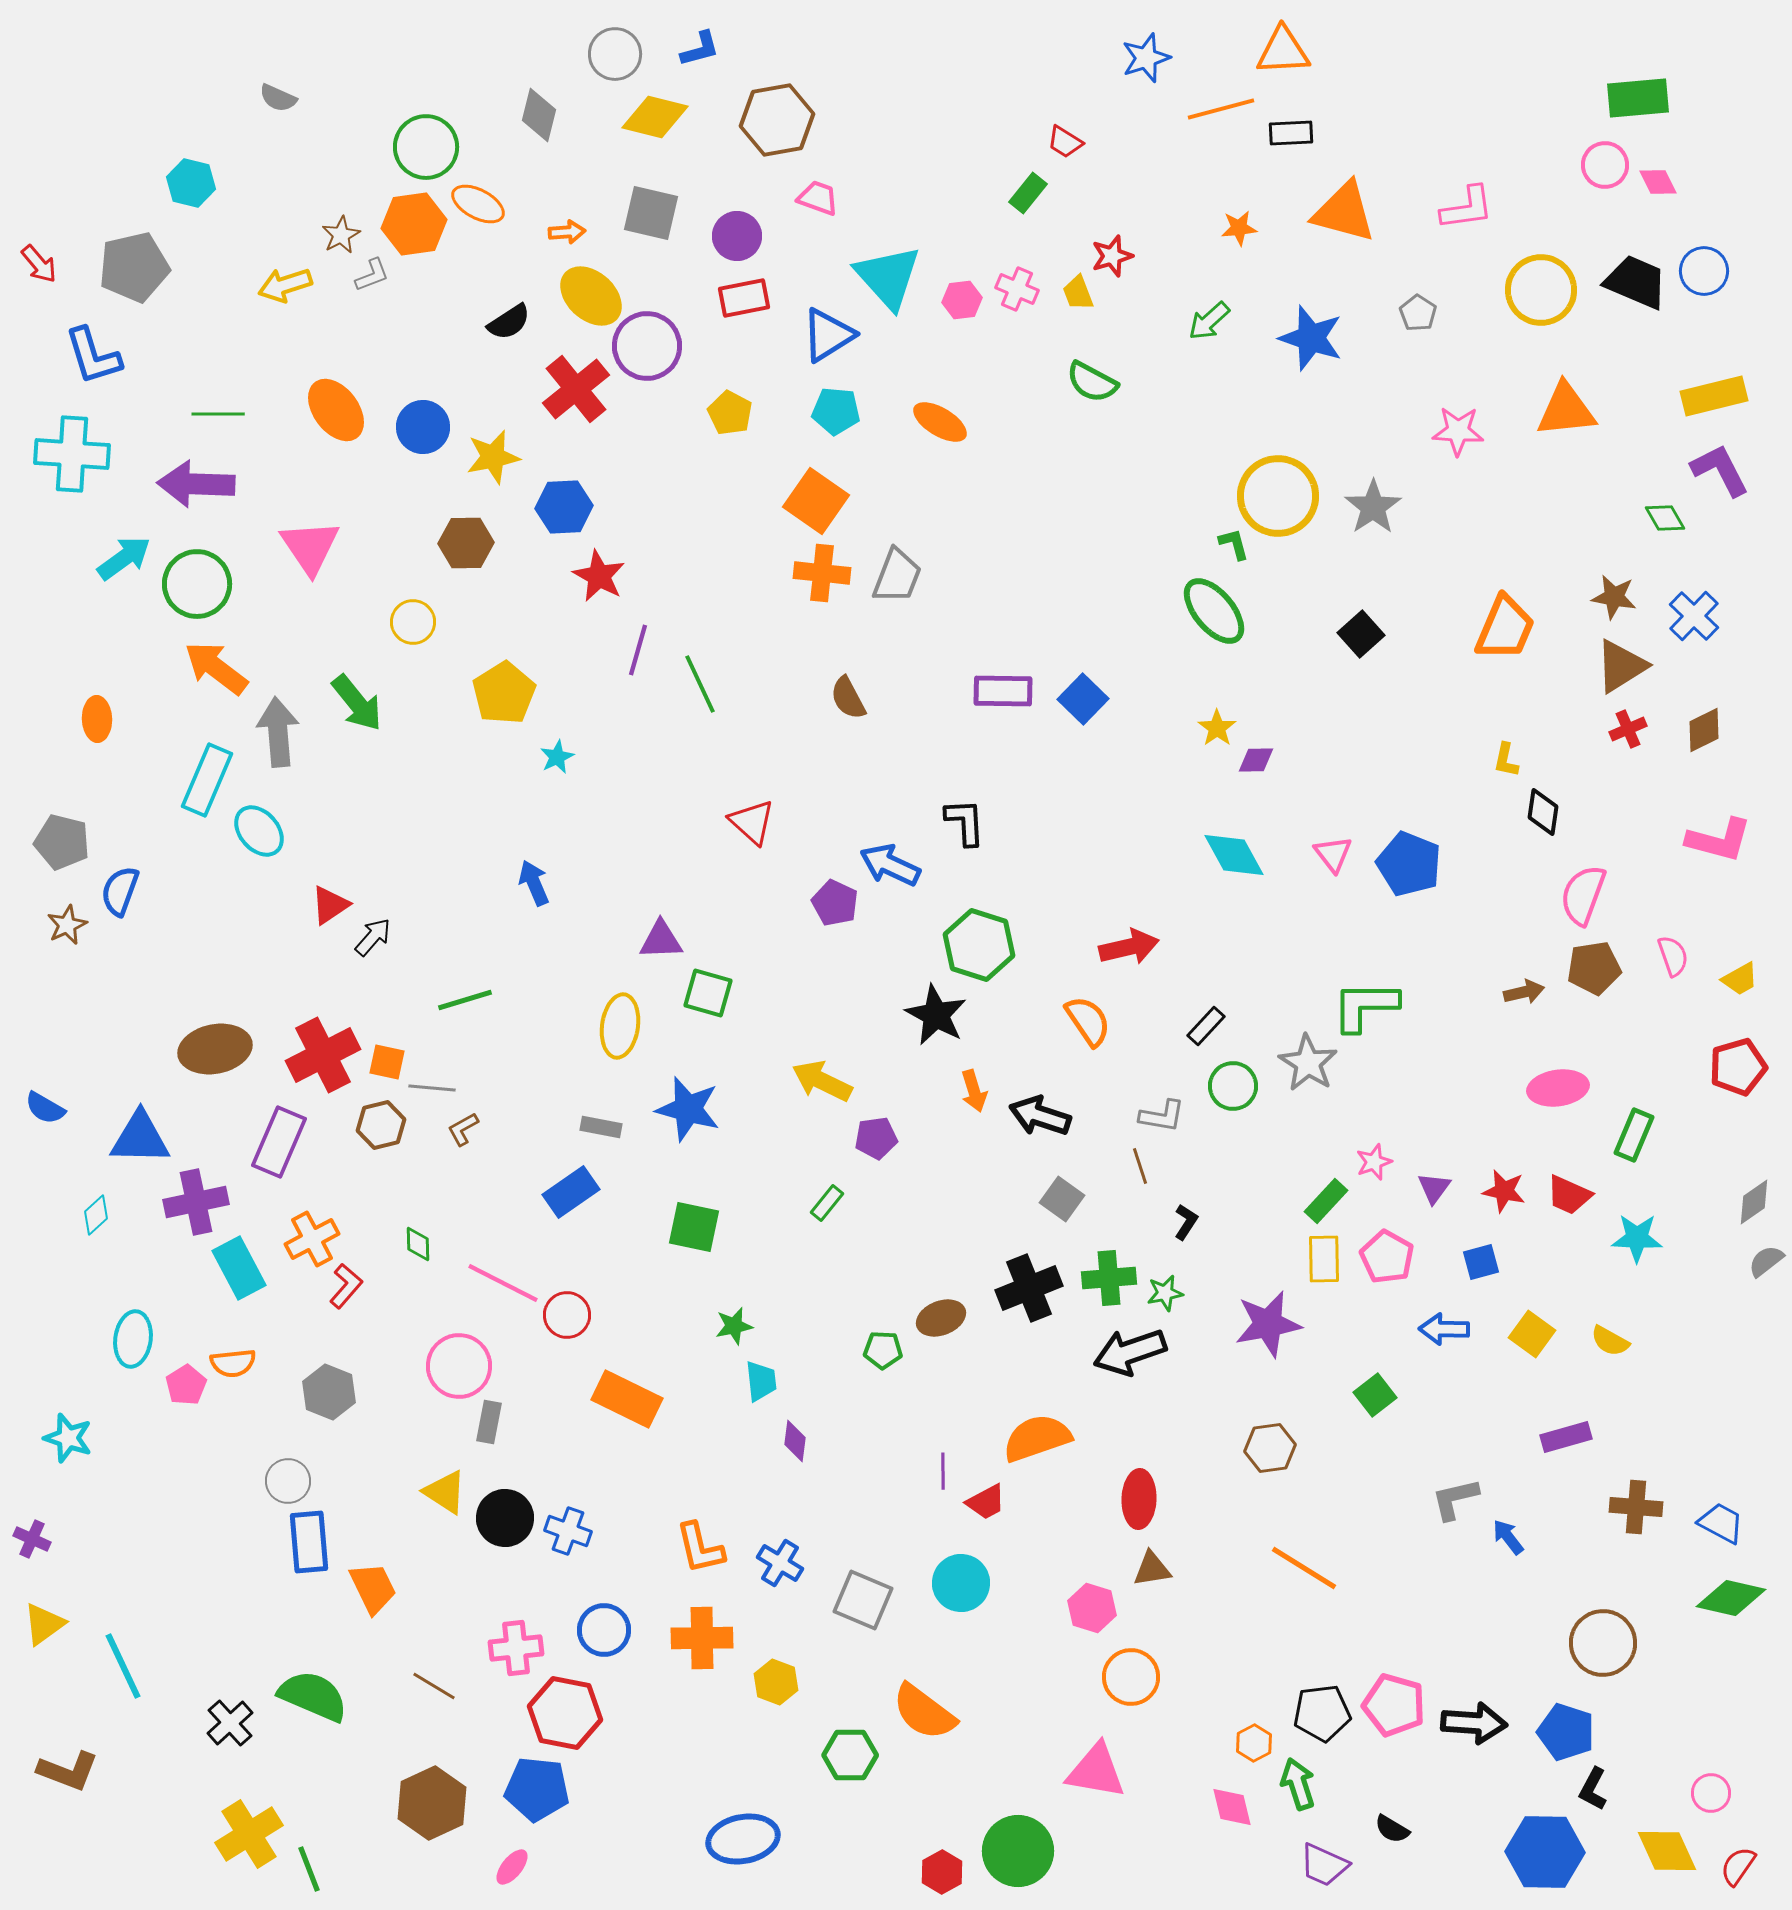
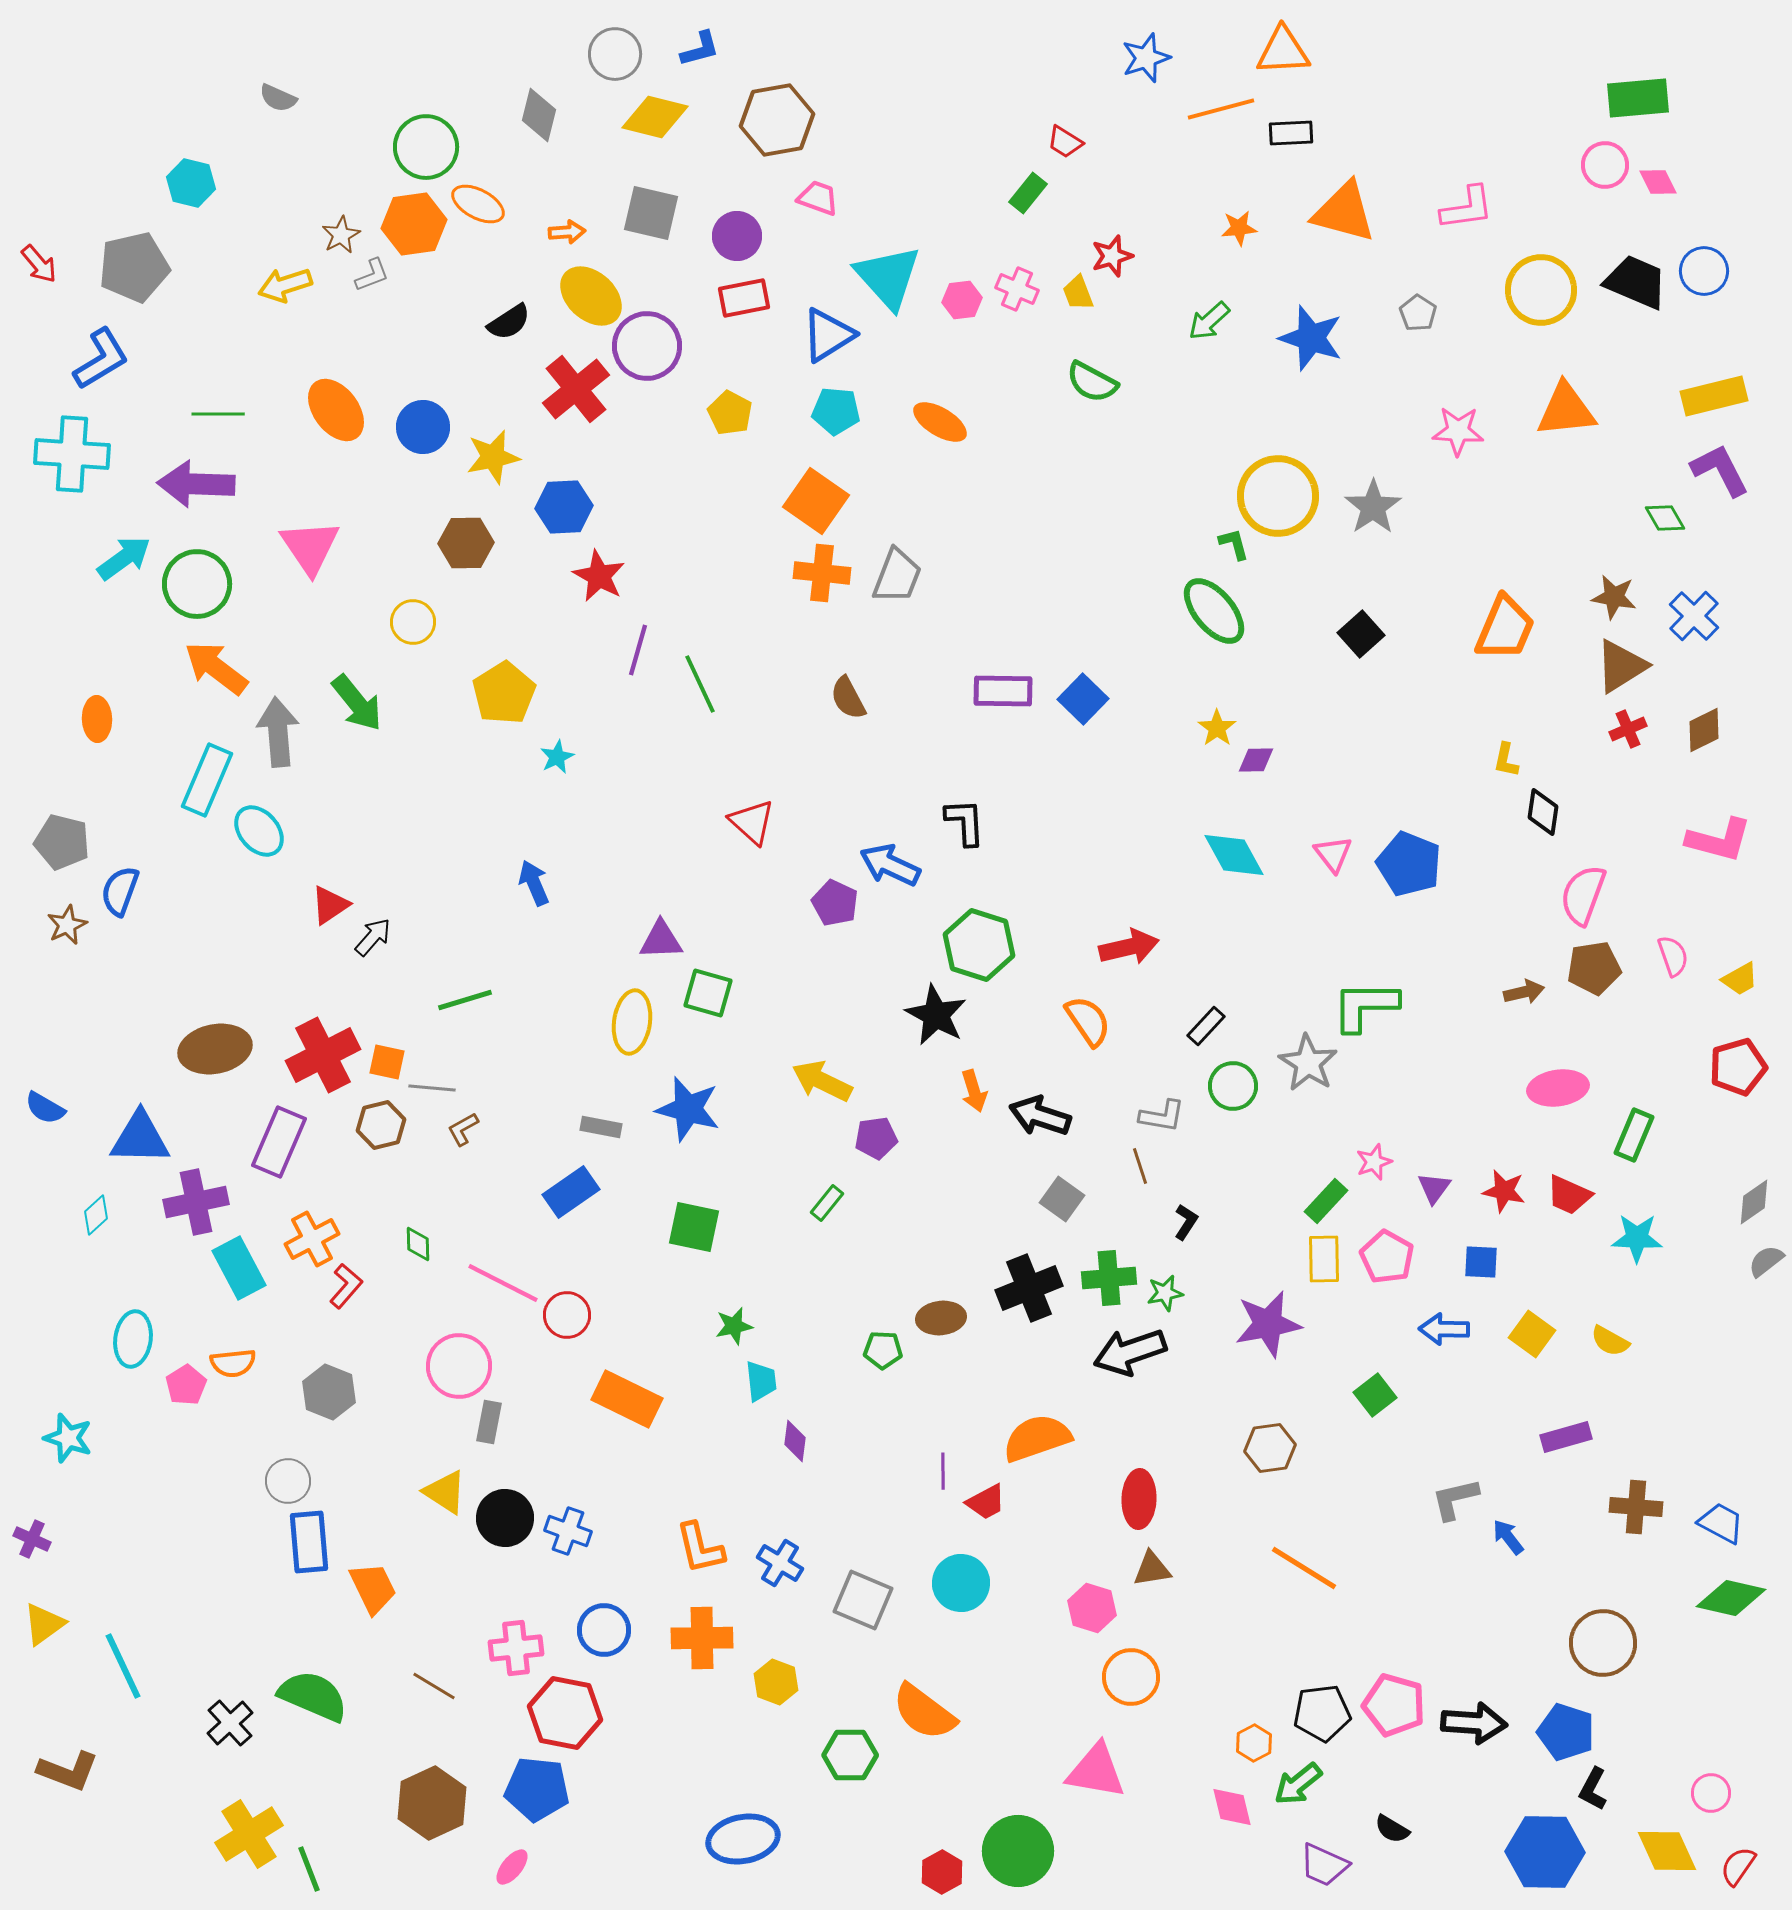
blue L-shape at (93, 356): moved 8 px right, 3 px down; rotated 104 degrees counterclockwise
yellow ellipse at (620, 1026): moved 12 px right, 4 px up
blue square at (1481, 1262): rotated 18 degrees clockwise
brown ellipse at (941, 1318): rotated 15 degrees clockwise
green arrow at (1298, 1784): rotated 111 degrees counterclockwise
